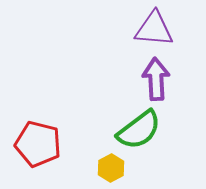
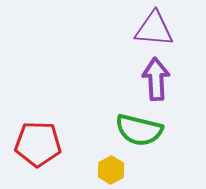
green semicircle: rotated 51 degrees clockwise
red pentagon: rotated 12 degrees counterclockwise
yellow hexagon: moved 2 px down
